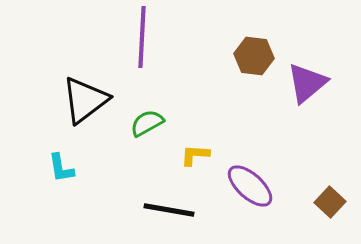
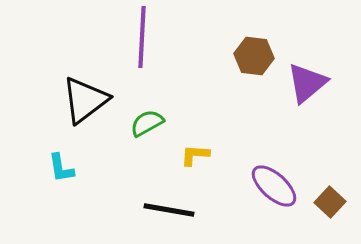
purple ellipse: moved 24 px right
